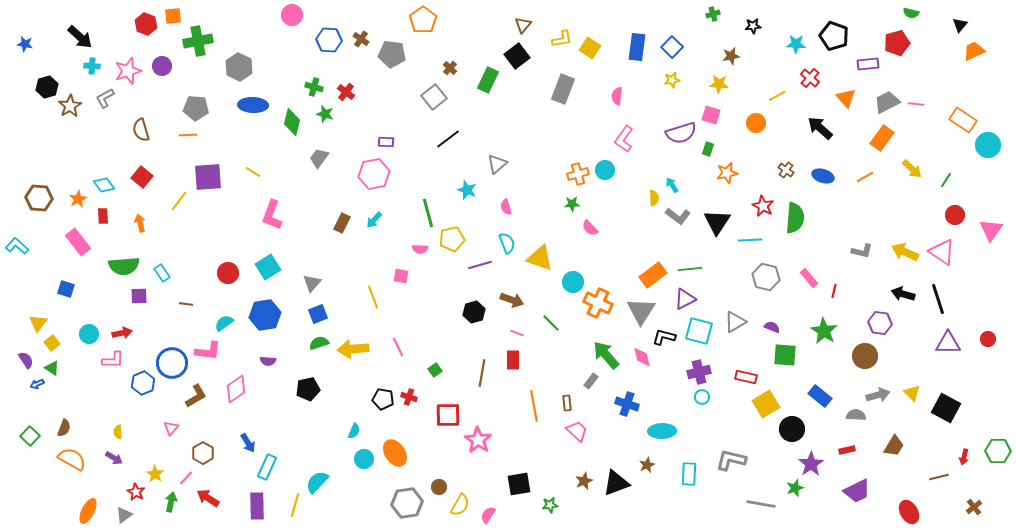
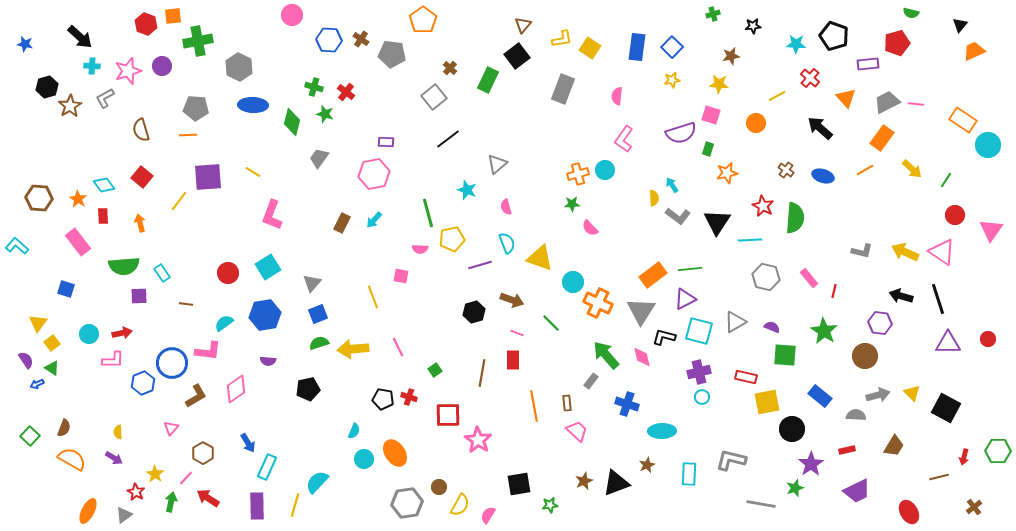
orange line at (865, 177): moved 7 px up
orange star at (78, 199): rotated 12 degrees counterclockwise
black arrow at (903, 294): moved 2 px left, 2 px down
yellow square at (766, 404): moved 1 px right, 2 px up; rotated 20 degrees clockwise
